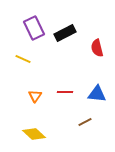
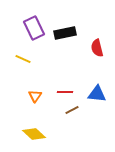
black rectangle: rotated 15 degrees clockwise
brown line: moved 13 px left, 12 px up
